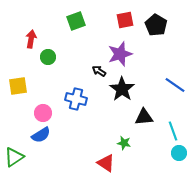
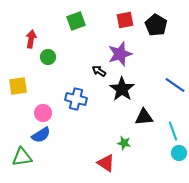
green triangle: moved 8 px right; rotated 25 degrees clockwise
